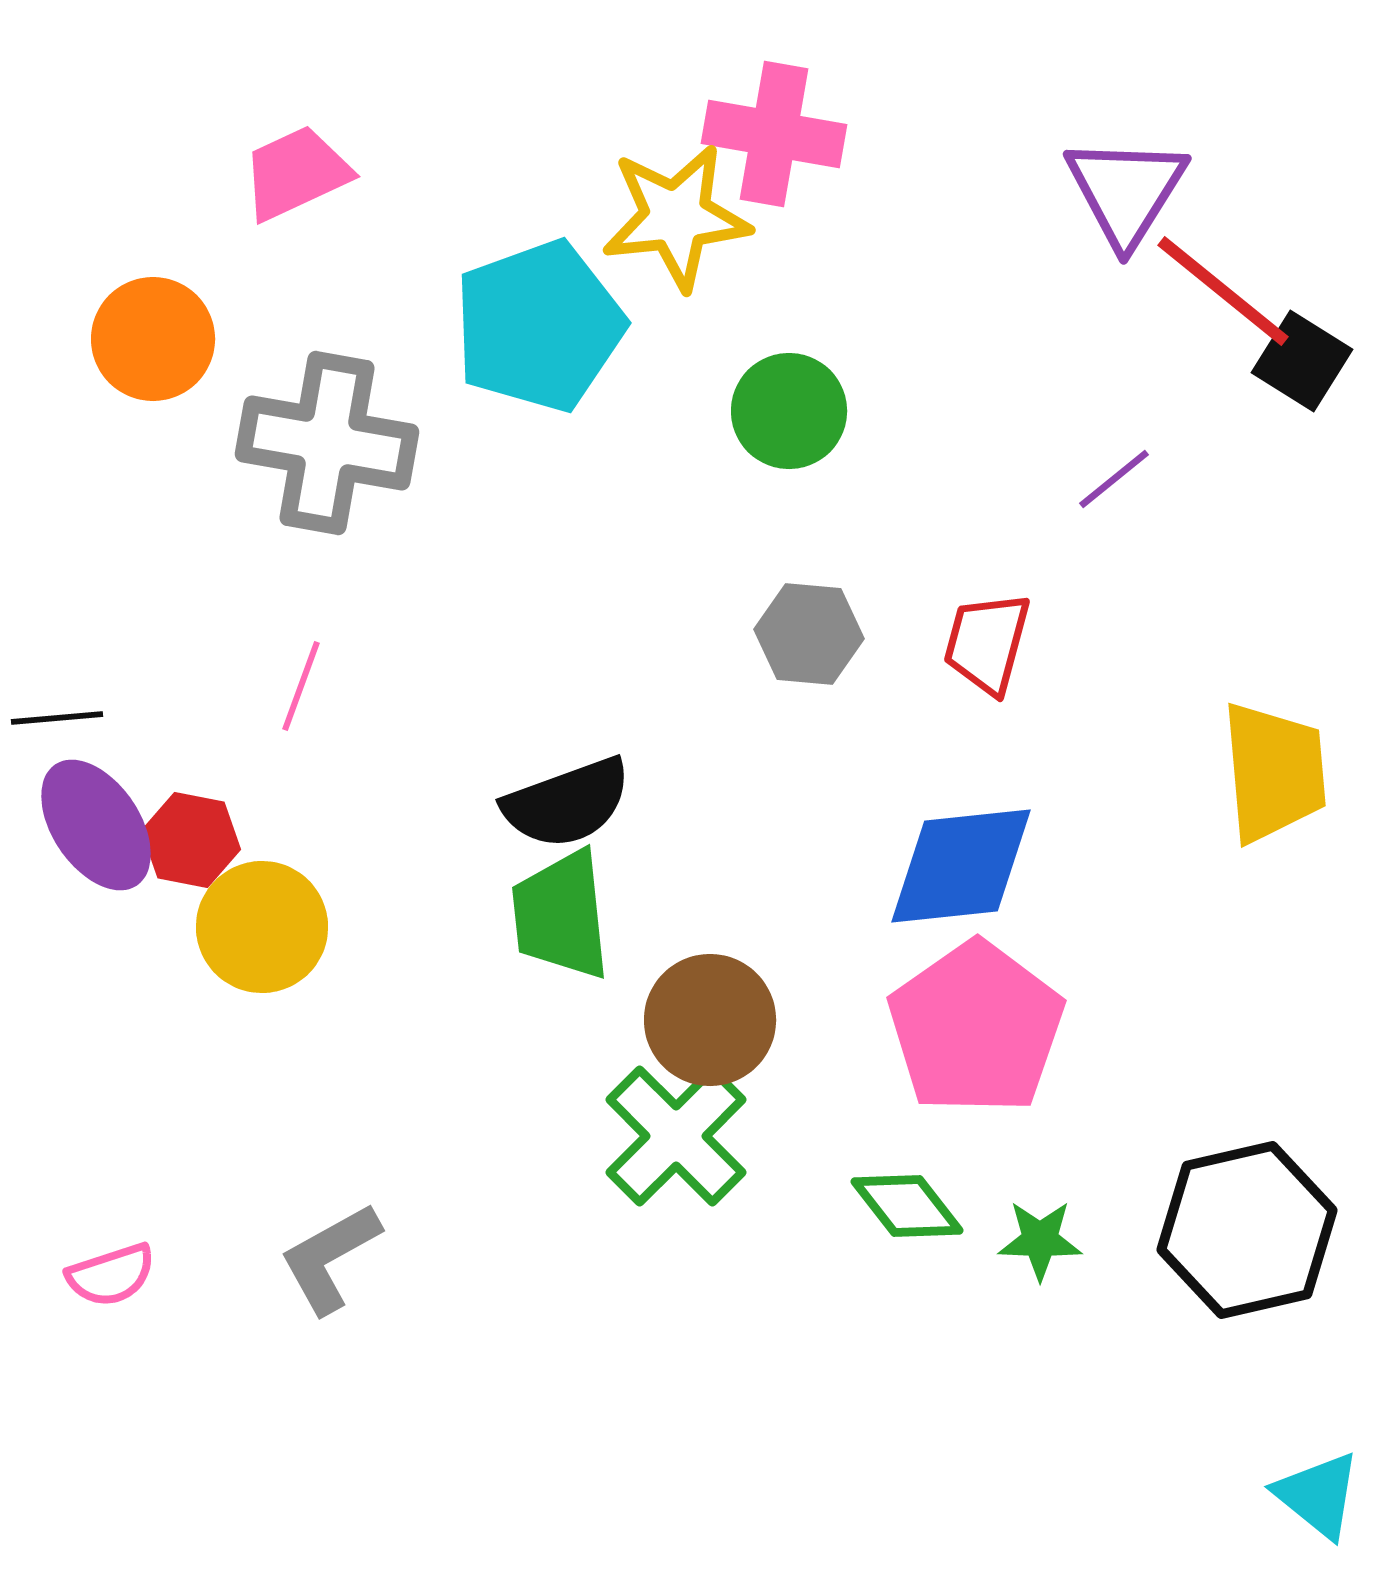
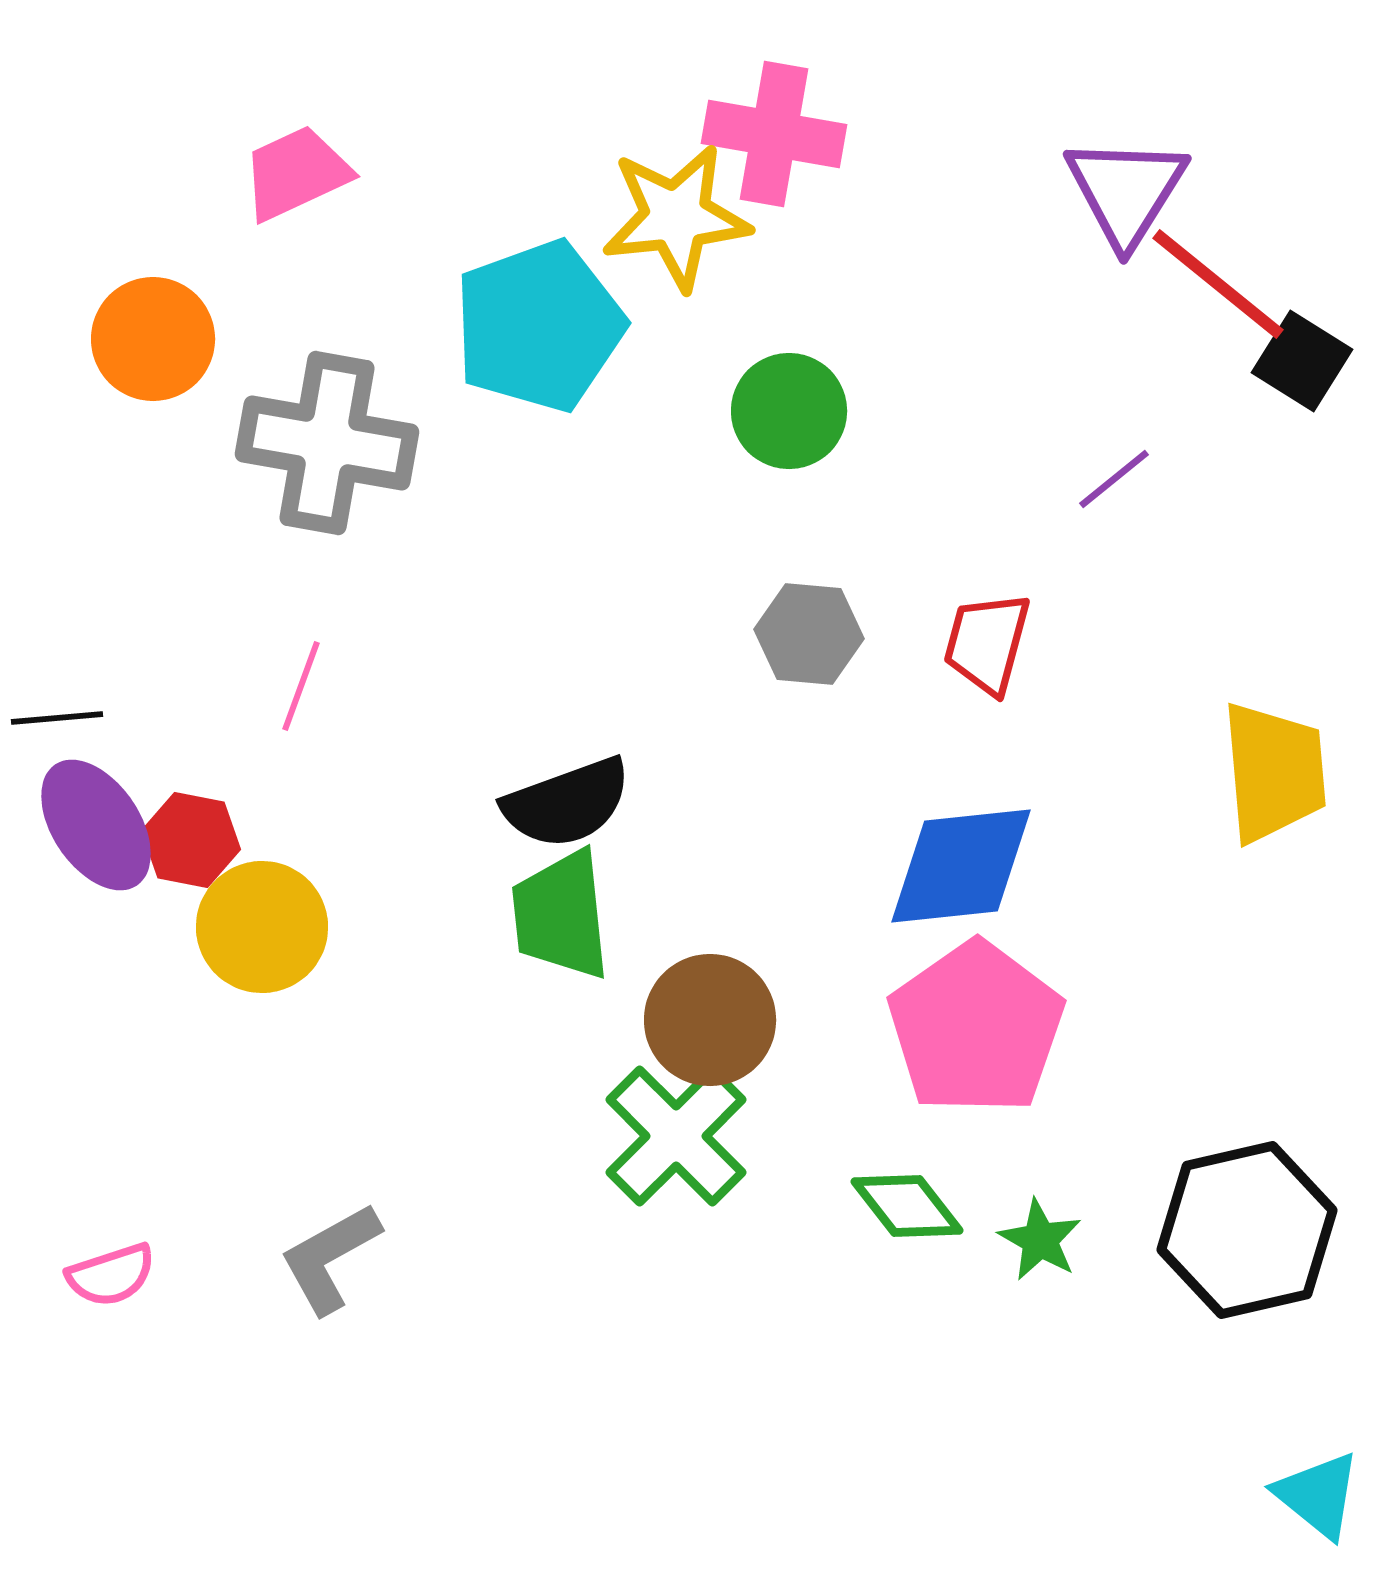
red line: moved 5 px left, 7 px up
green star: rotated 28 degrees clockwise
